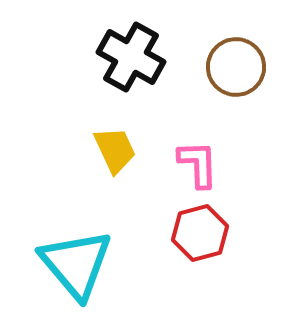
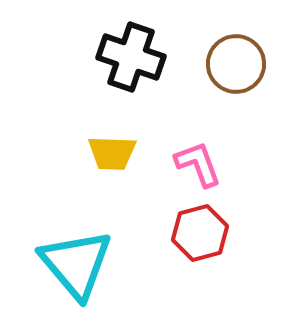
black cross: rotated 10 degrees counterclockwise
brown circle: moved 3 px up
yellow trapezoid: moved 3 px left, 3 px down; rotated 117 degrees clockwise
pink L-shape: rotated 18 degrees counterclockwise
